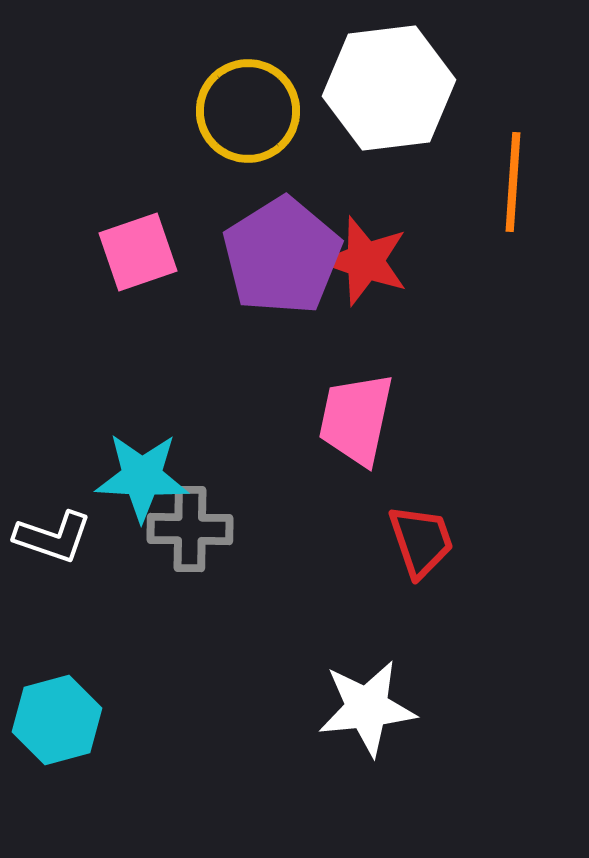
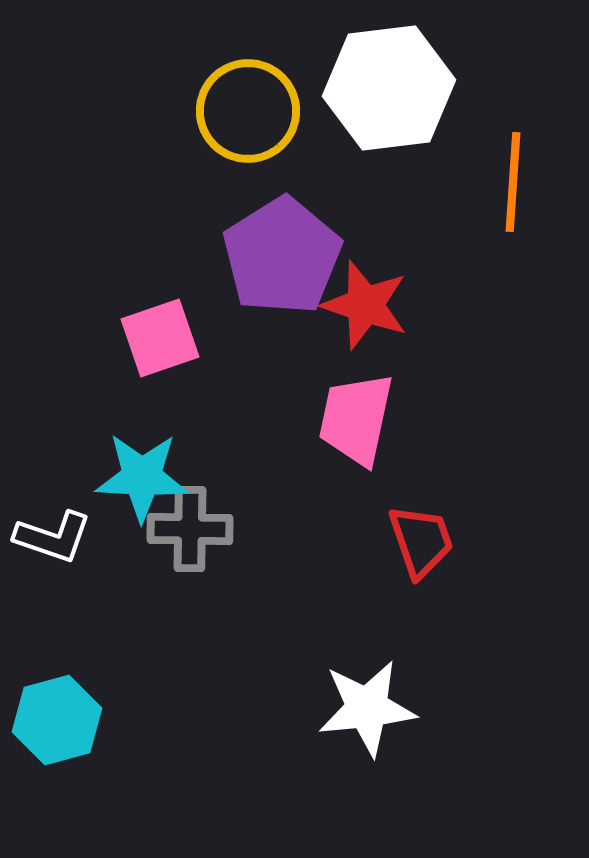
pink square: moved 22 px right, 86 px down
red star: moved 44 px down
